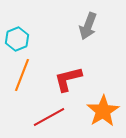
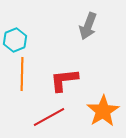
cyan hexagon: moved 2 px left, 1 px down
orange line: moved 1 px up; rotated 20 degrees counterclockwise
red L-shape: moved 4 px left, 1 px down; rotated 8 degrees clockwise
